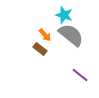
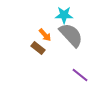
cyan star: rotated 18 degrees counterclockwise
gray semicircle: rotated 8 degrees clockwise
brown rectangle: moved 2 px left, 1 px up
